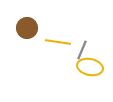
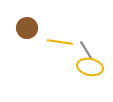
yellow line: moved 2 px right
gray line: moved 4 px right; rotated 54 degrees counterclockwise
